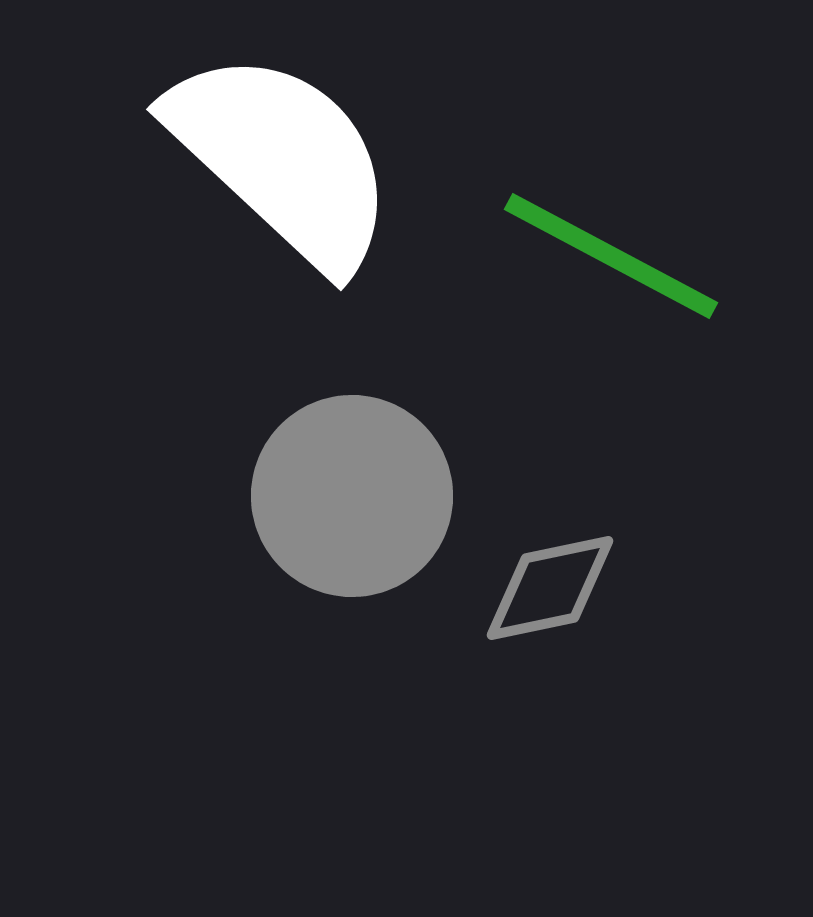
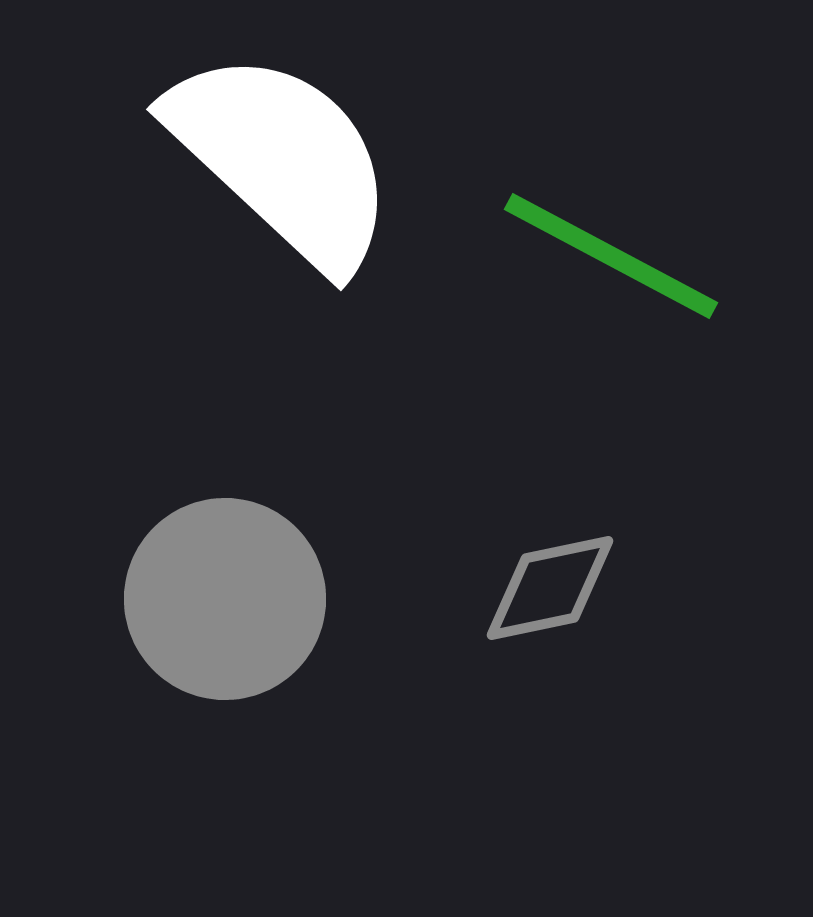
gray circle: moved 127 px left, 103 px down
